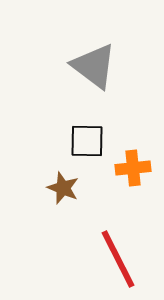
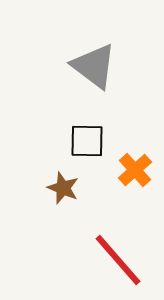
orange cross: moved 2 px right, 2 px down; rotated 36 degrees counterclockwise
red line: moved 1 px down; rotated 14 degrees counterclockwise
